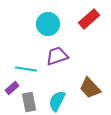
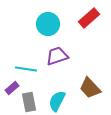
red rectangle: moved 1 px up
